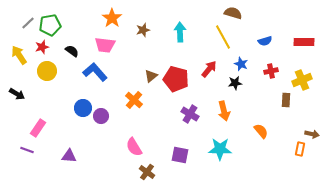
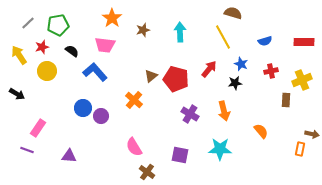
green pentagon: moved 8 px right
